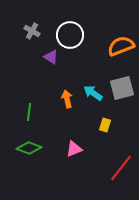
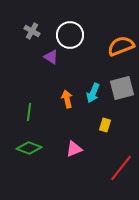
cyan arrow: rotated 102 degrees counterclockwise
